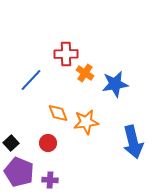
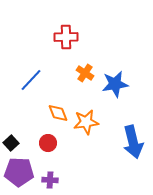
red cross: moved 17 px up
purple pentagon: rotated 20 degrees counterclockwise
